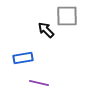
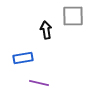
gray square: moved 6 px right
black arrow: rotated 36 degrees clockwise
